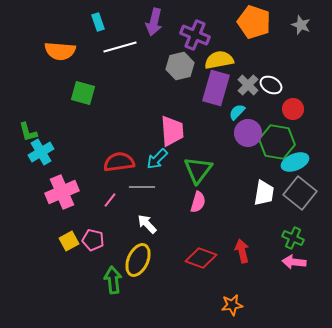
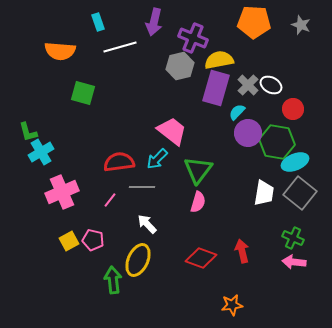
orange pentagon: rotated 16 degrees counterclockwise
purple cross: moved 2 px left, 3 px down
pink trapezoid: rotated 48 degrees counterclockwise
